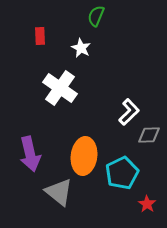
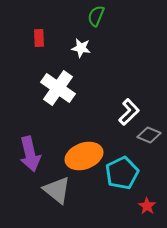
red rectangle: moved 1 px left, 2 px down
white star: rotated 18 degrees counterclockwise
white cross: moved 2 px left
gray diamond: rotated 25 degrees clockwise
orange ellipse: rotated 63 degrees clockwise
gray triangle: moved 2 px left, 2 px up
red star: moved 2 px down
